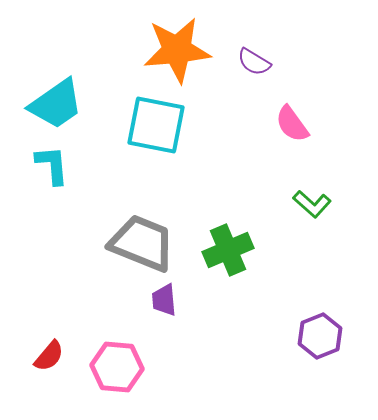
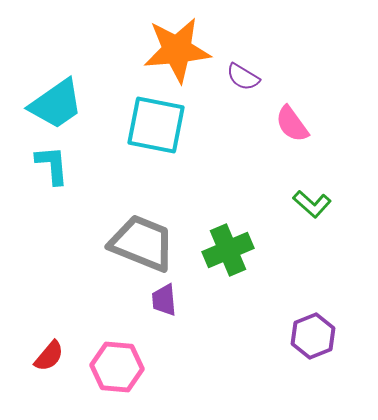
purple semicircle: moved 11 px left, 15 px down
purple hexagon: moved 7 px left
